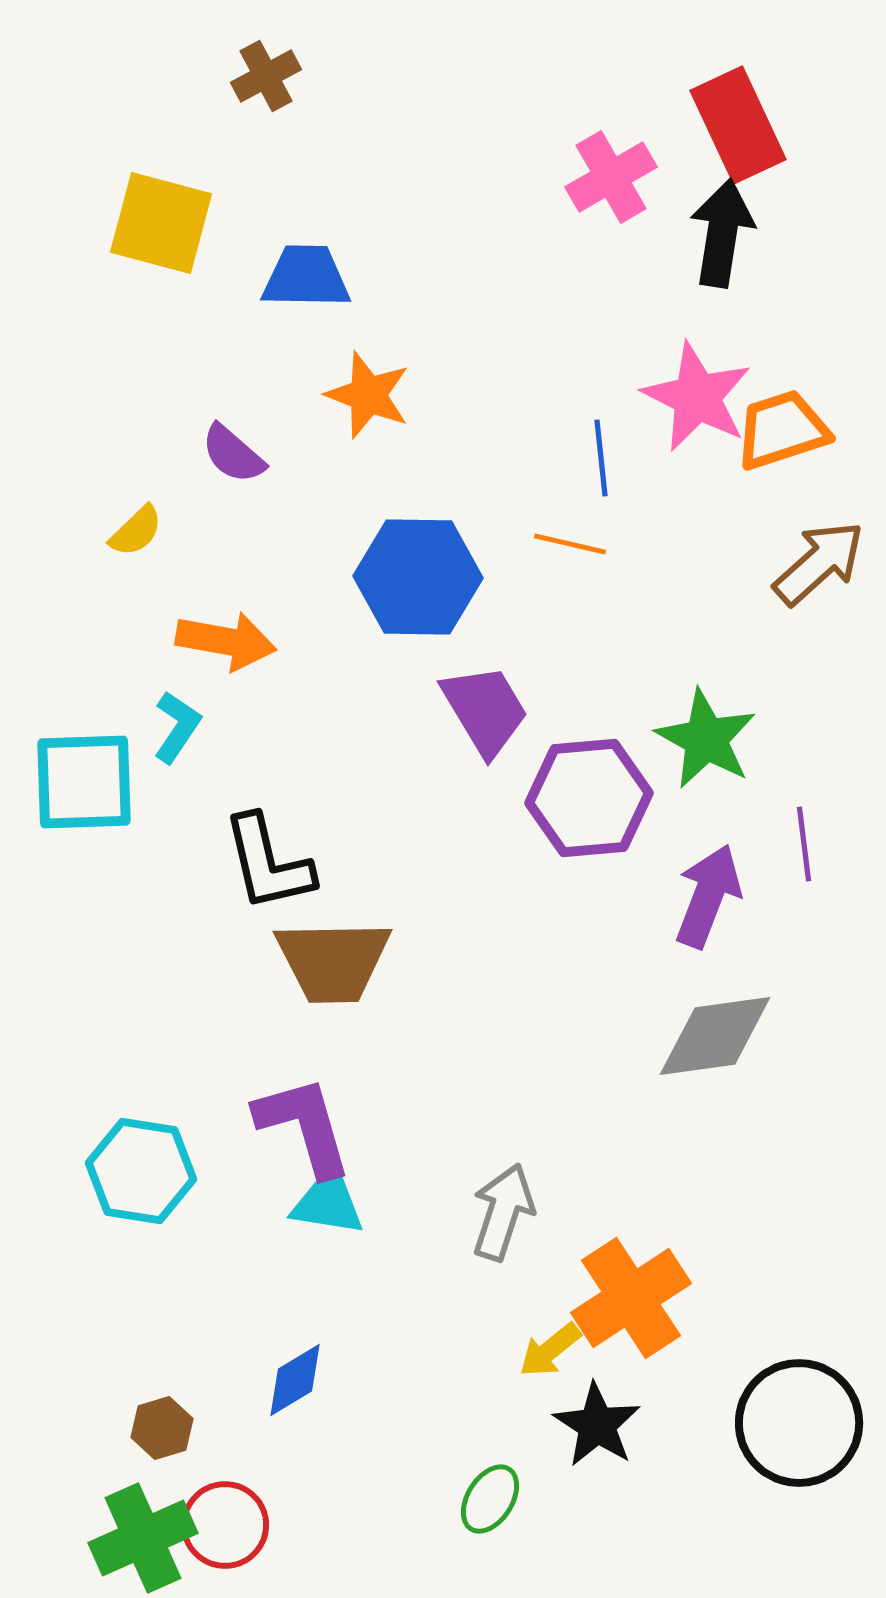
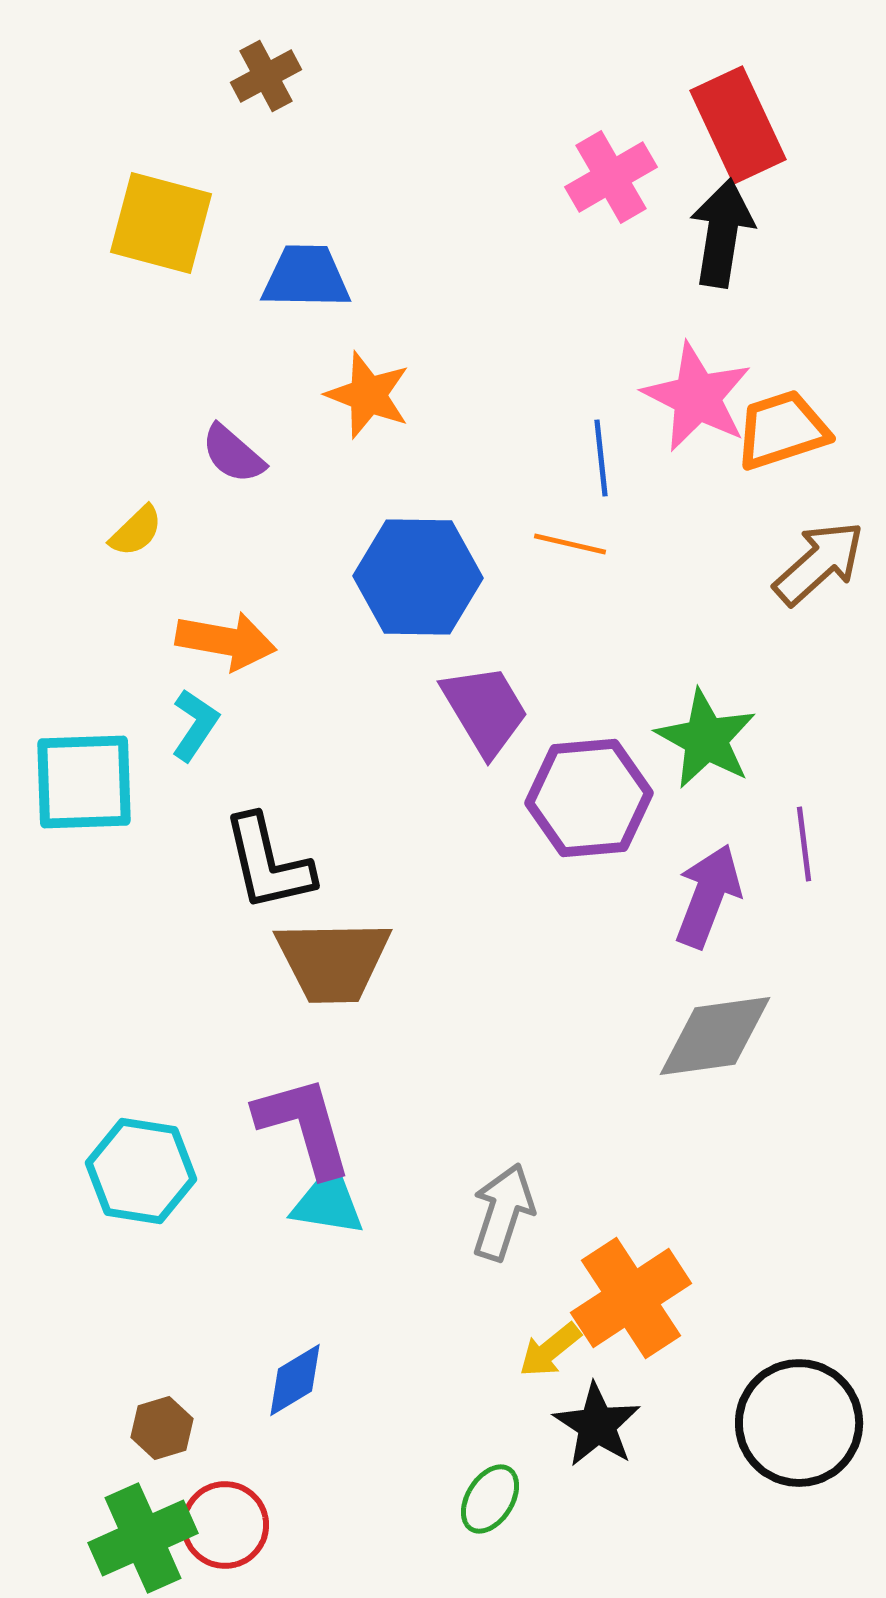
cyan L-shape: moved 18 px right, 2 px up
